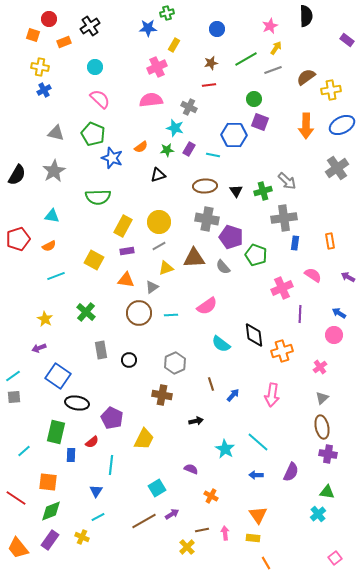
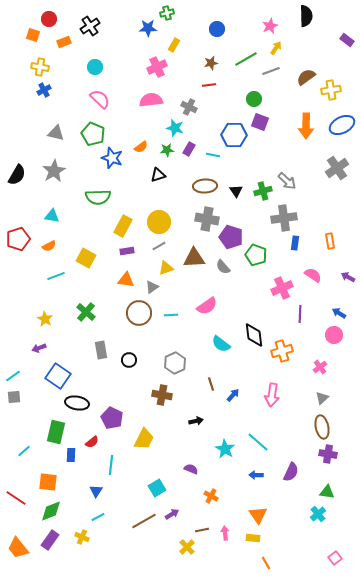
gray line at (273, 70): moved 2 px left, 1 px down
yellow square at (94, 260): moved 8 px left, 2 px up
